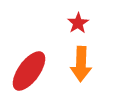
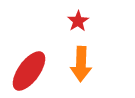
red star: moved 2 px up
